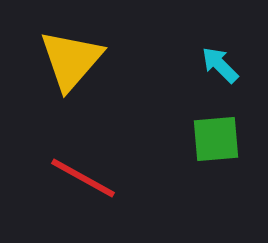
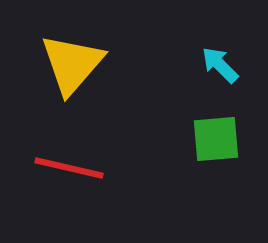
yellow triangle: moved 1 px right, 4 px down
red line: moved 14 px left, 10 px up; rotated 16 degrees counterclockwise
